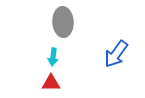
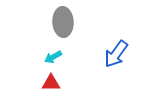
cyan arrow: rotated 54 degrees clockwise
